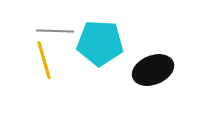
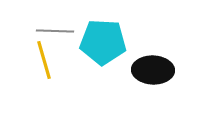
cyan pentagon: moved 3 px right, 1 px up
black ellipse: rotated 24 degrees clockwise
